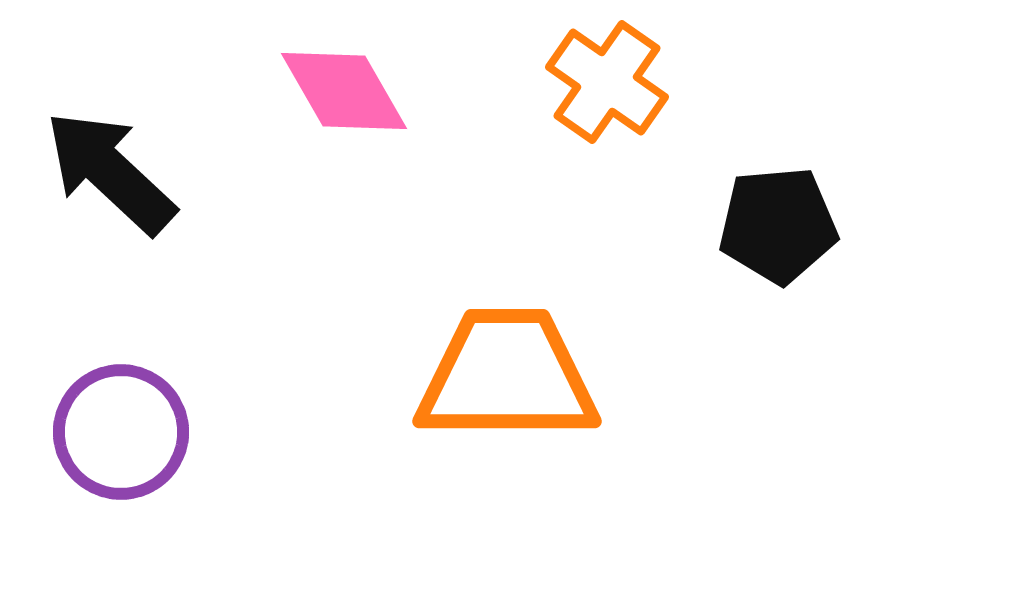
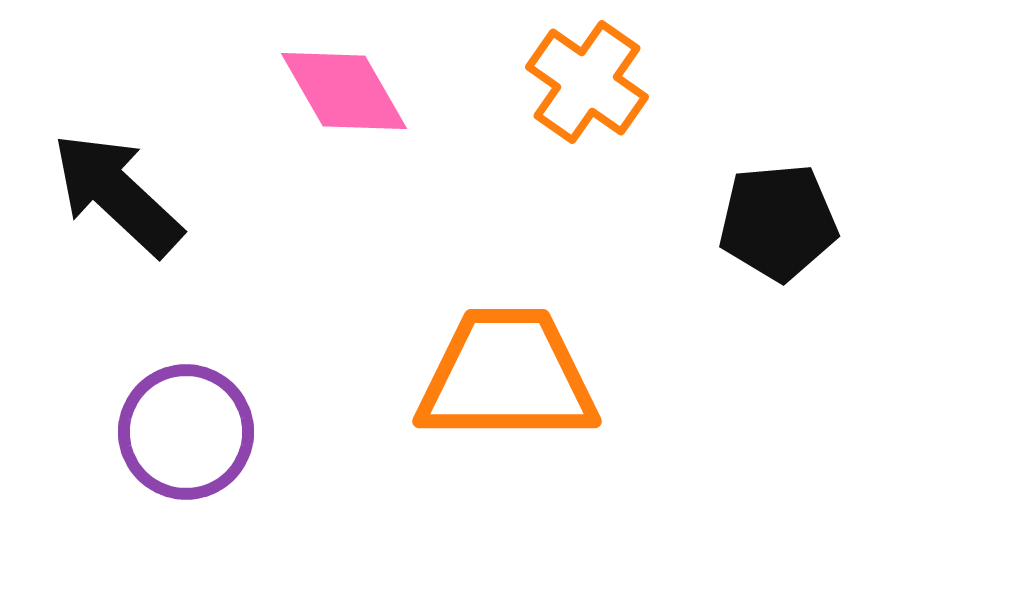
orange cross: moved 20 px left
black arrow: moved 7 px right, 22 px down
black pentagon: moved 3 px up
purple circle: moved 65 px right
